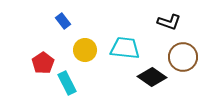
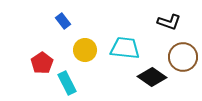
red pentagon: moved 1 px left
